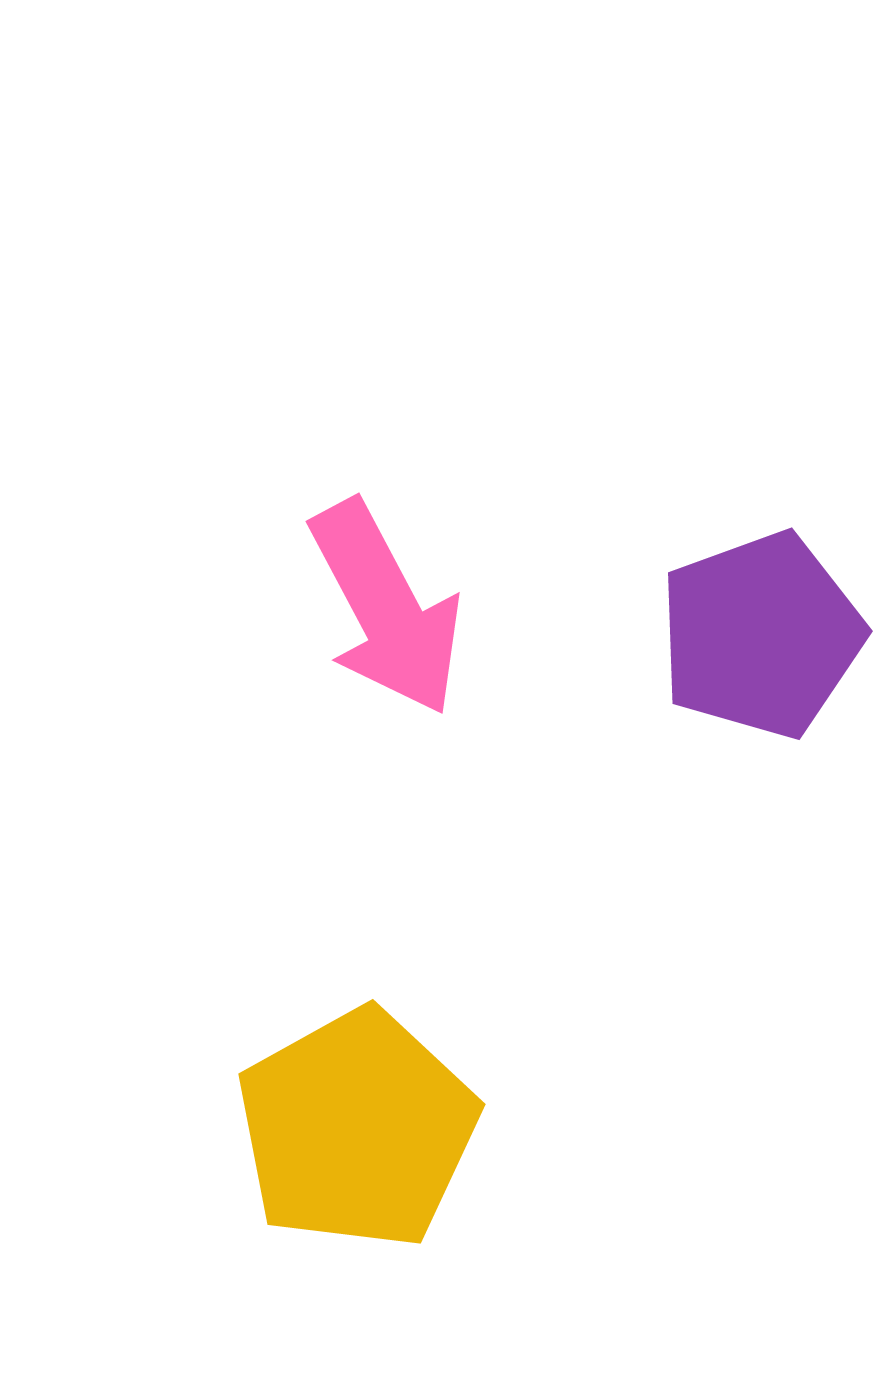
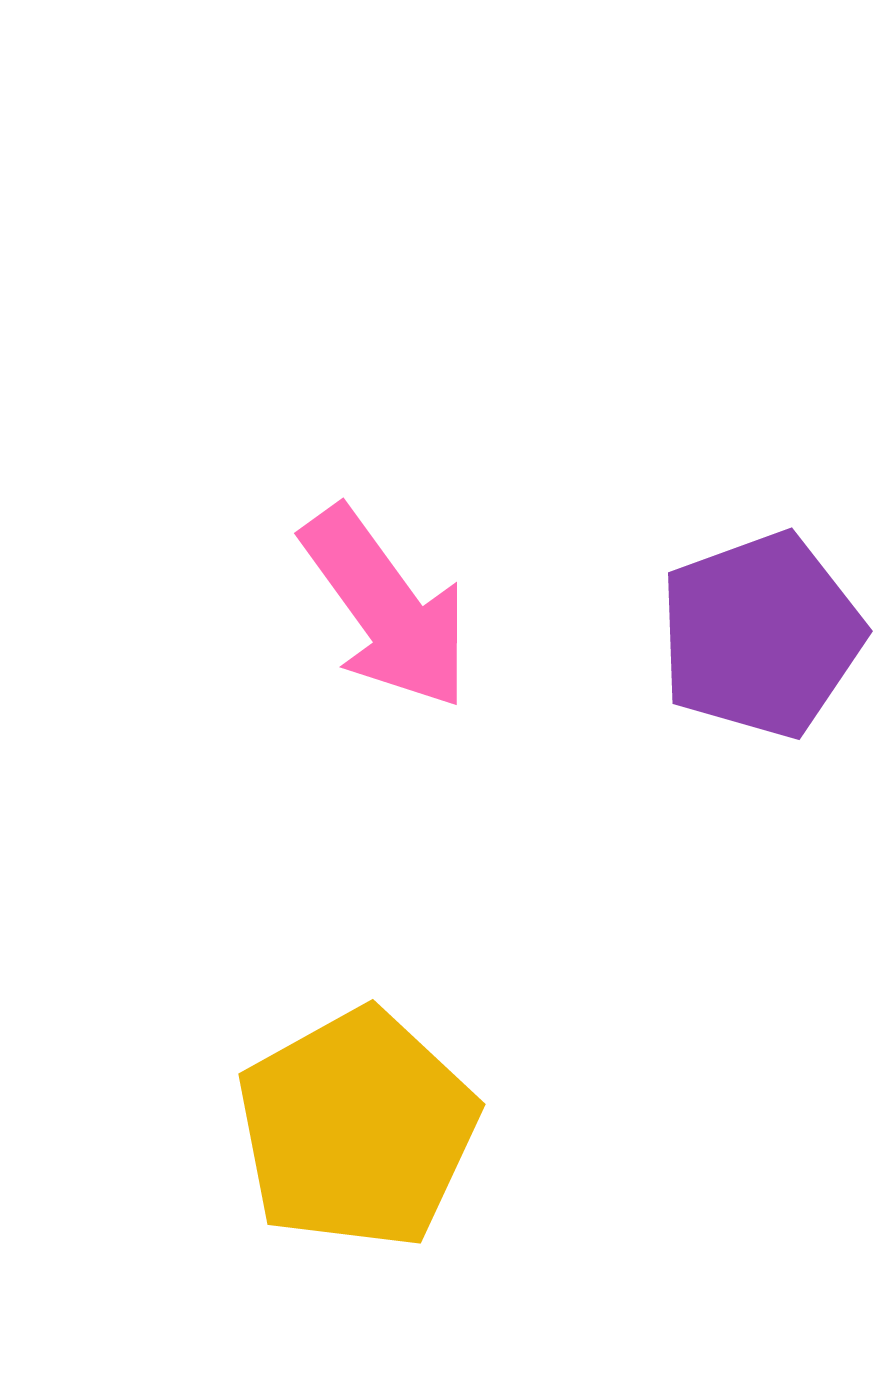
pink arrow: rotated 8 degrees counterclockwise
